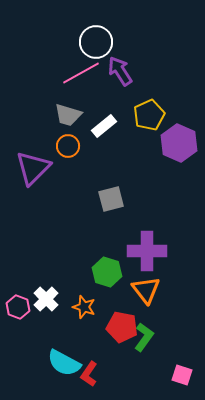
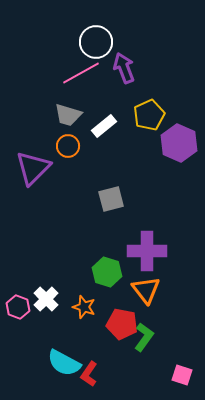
purple arrow: moved 4 px right, 3 px up; rotated 12 degrees clockwise
red pentagon: moved 3 px up
